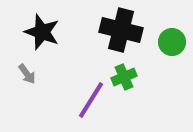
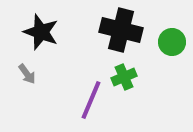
black star: moved 1 px left
purple line: rotated 9 degrees counterclockwise
